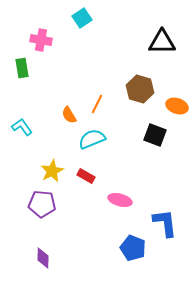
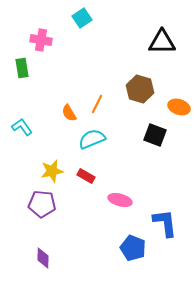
orange ellipse: moved 2 px right, 1 px down
orange semicircle: moved 2 px up
yellow star: rotated 15 degrees clockwise
